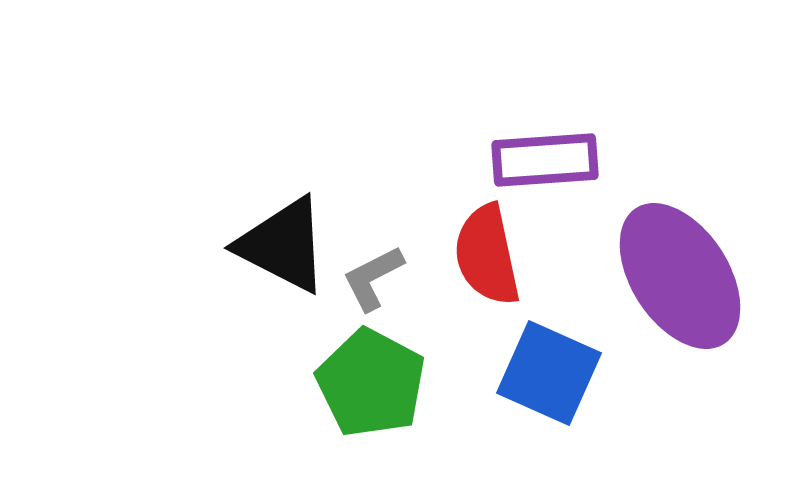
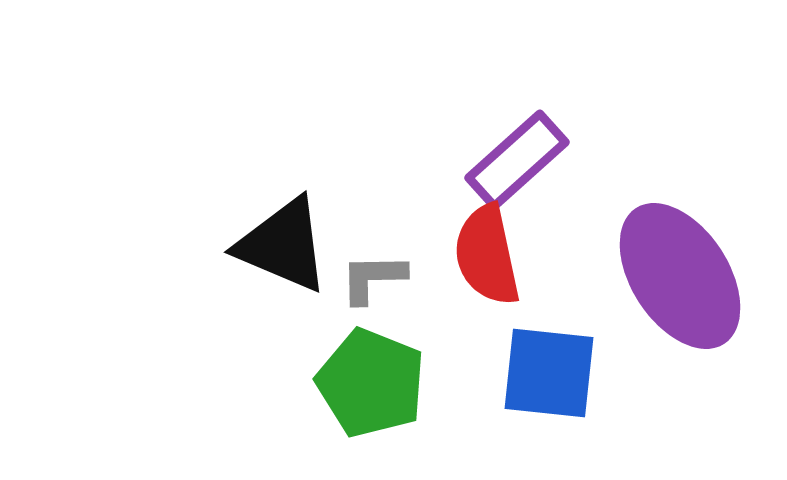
purple rectangle: moved 28 px left; rotated 38 degrees counterclockwise
black triangle: rotated 4 degrees counterclockwise
gray L-shape: rotated 26 degrees clockwise
blue square: rotated 18 degrees counterclockwise
green pentagon: rotated 6 degrees counterclockwise
